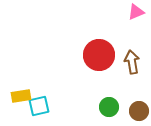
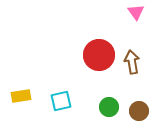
pink triangle: rotated 42 degrees counterclockwise
cyan square: moved 22 px right, 5 px up
